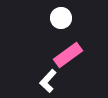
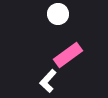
white circle: moved 3 px left, 4 px up
